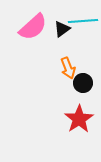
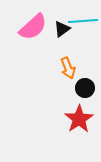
black circle: moved 2 px right, 5 px down
